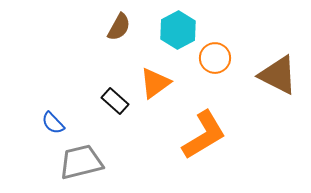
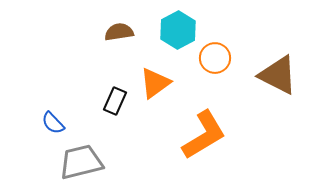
brown semicircle: moved 5 px down; rotated 128 degrees counterclockwise
black rectangle: rotated 72 degrees clockwise
